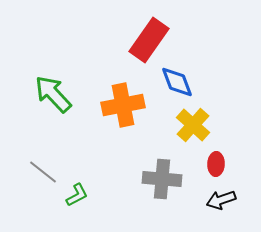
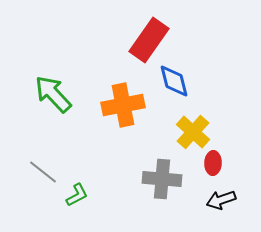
blue diamond: moved 3 px left, 1 px up; rotated 6 degrees clockwise
yellow cross: moved 7 px down
red ellipse: moved 3 px left, 1 px up
